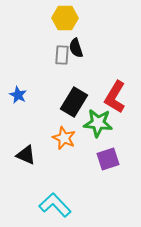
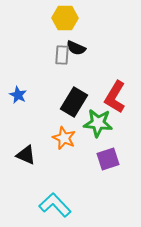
black semicircle: rotated 48 degrees counterclockwise
